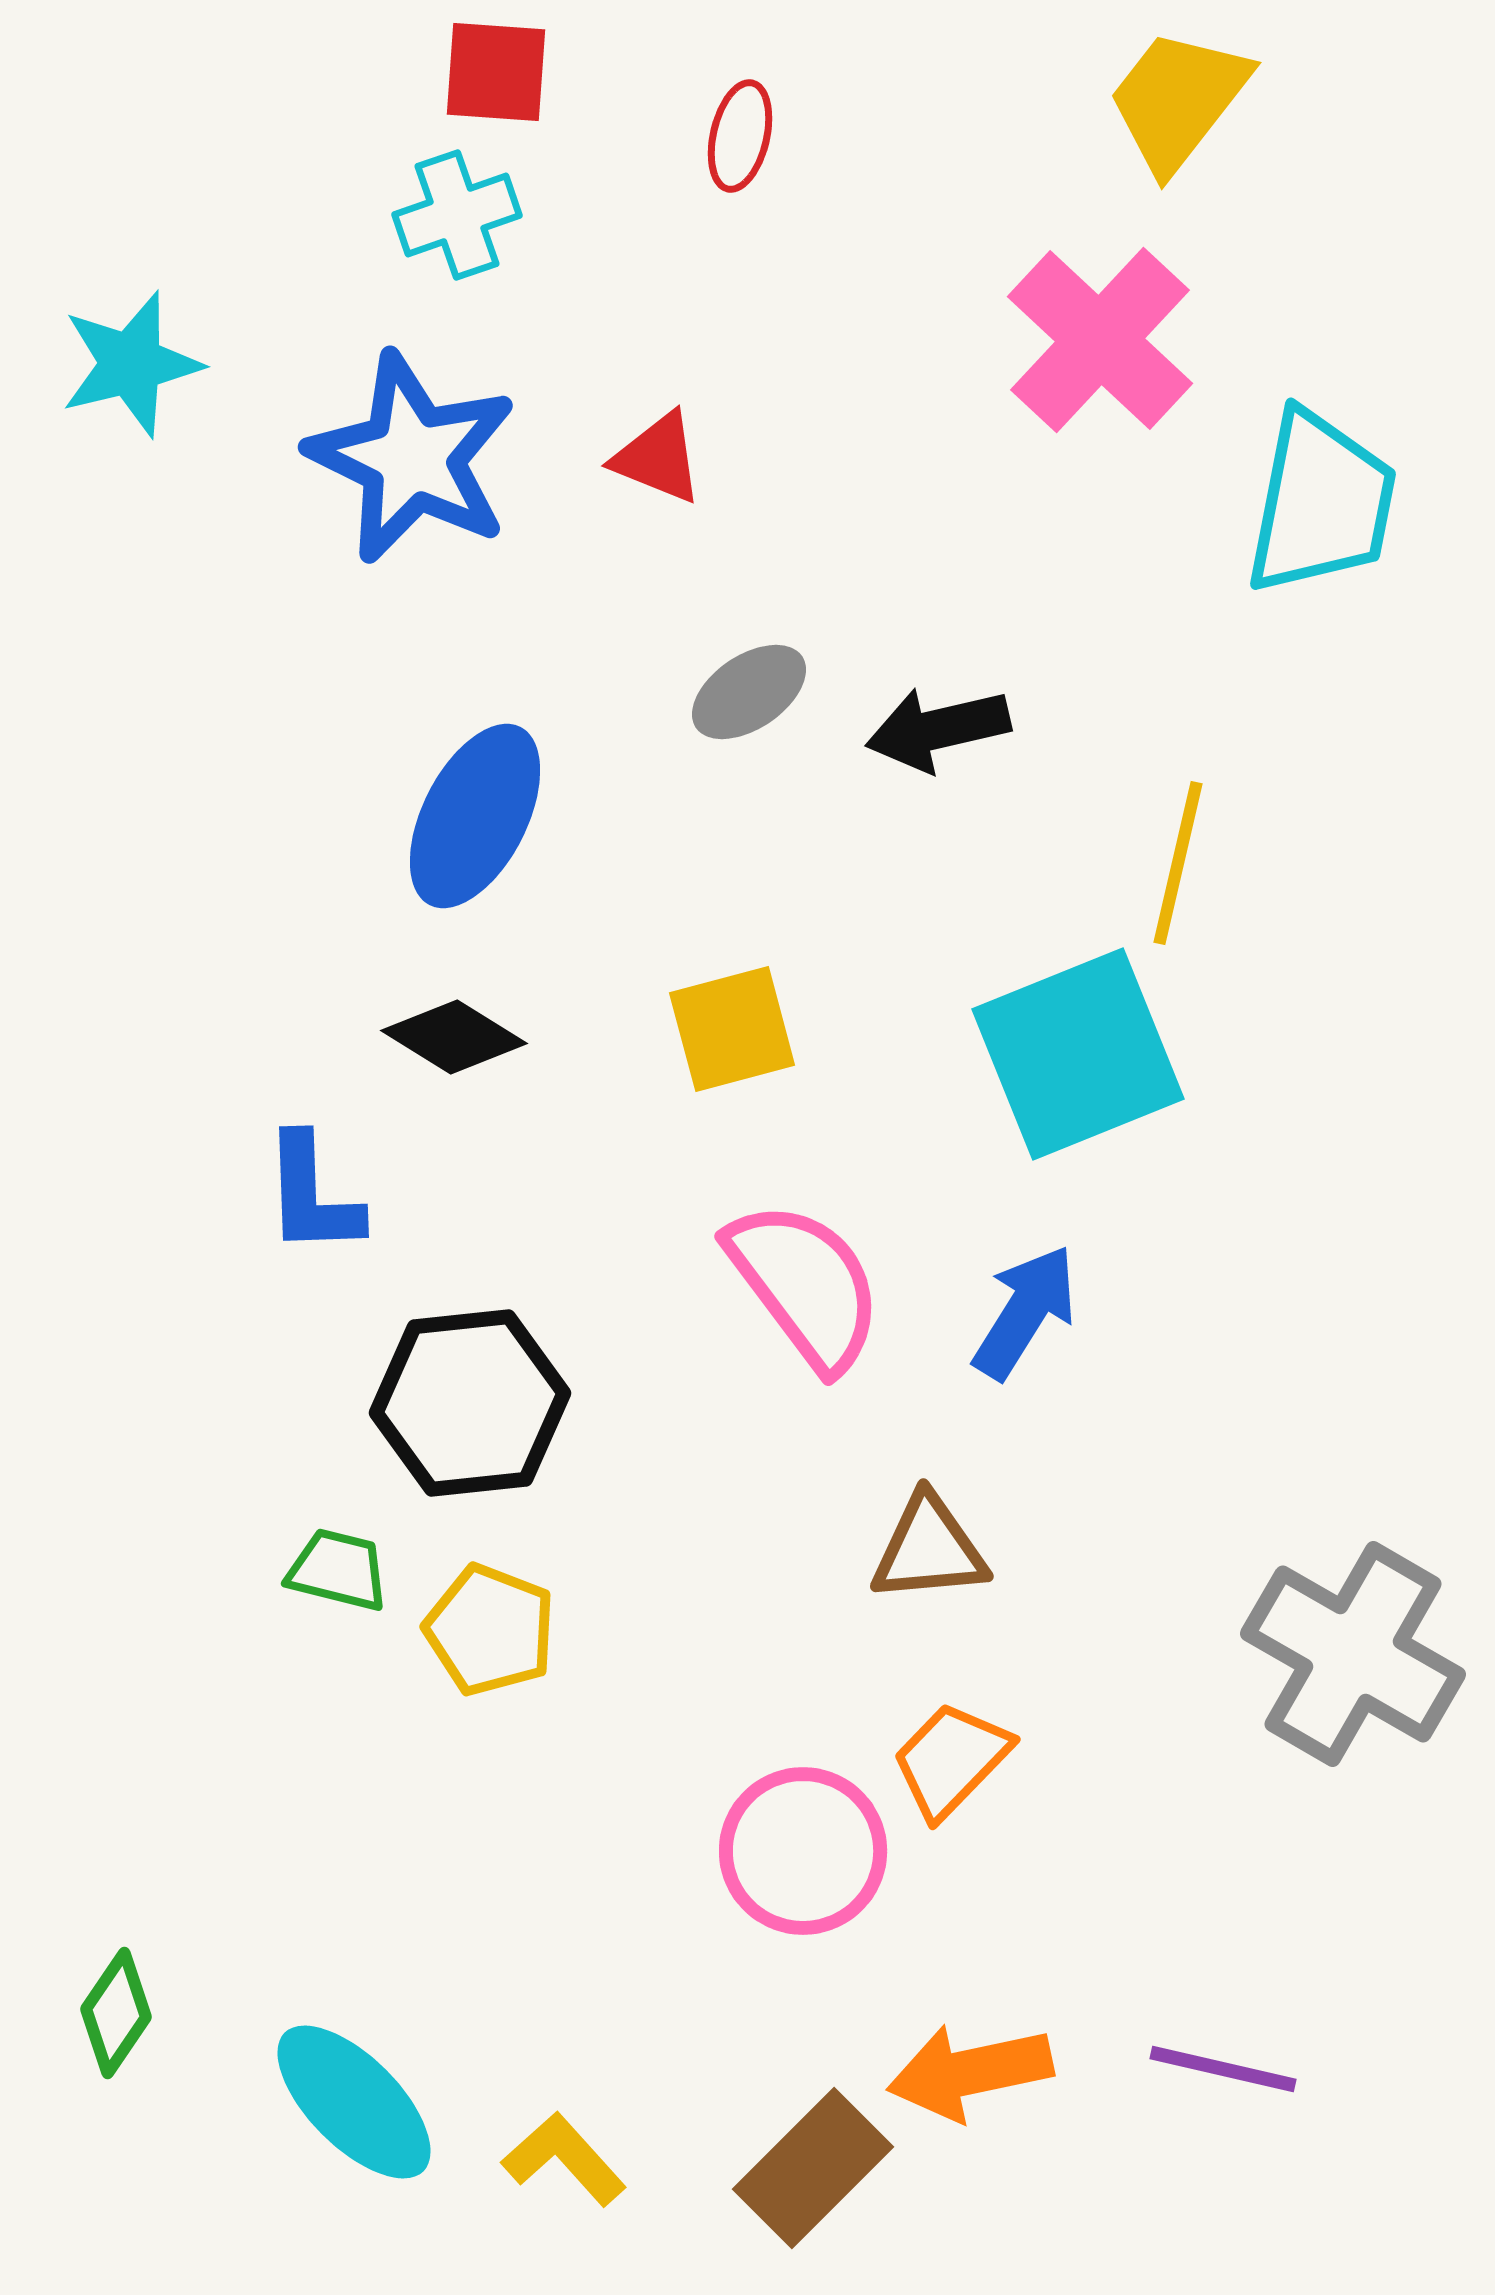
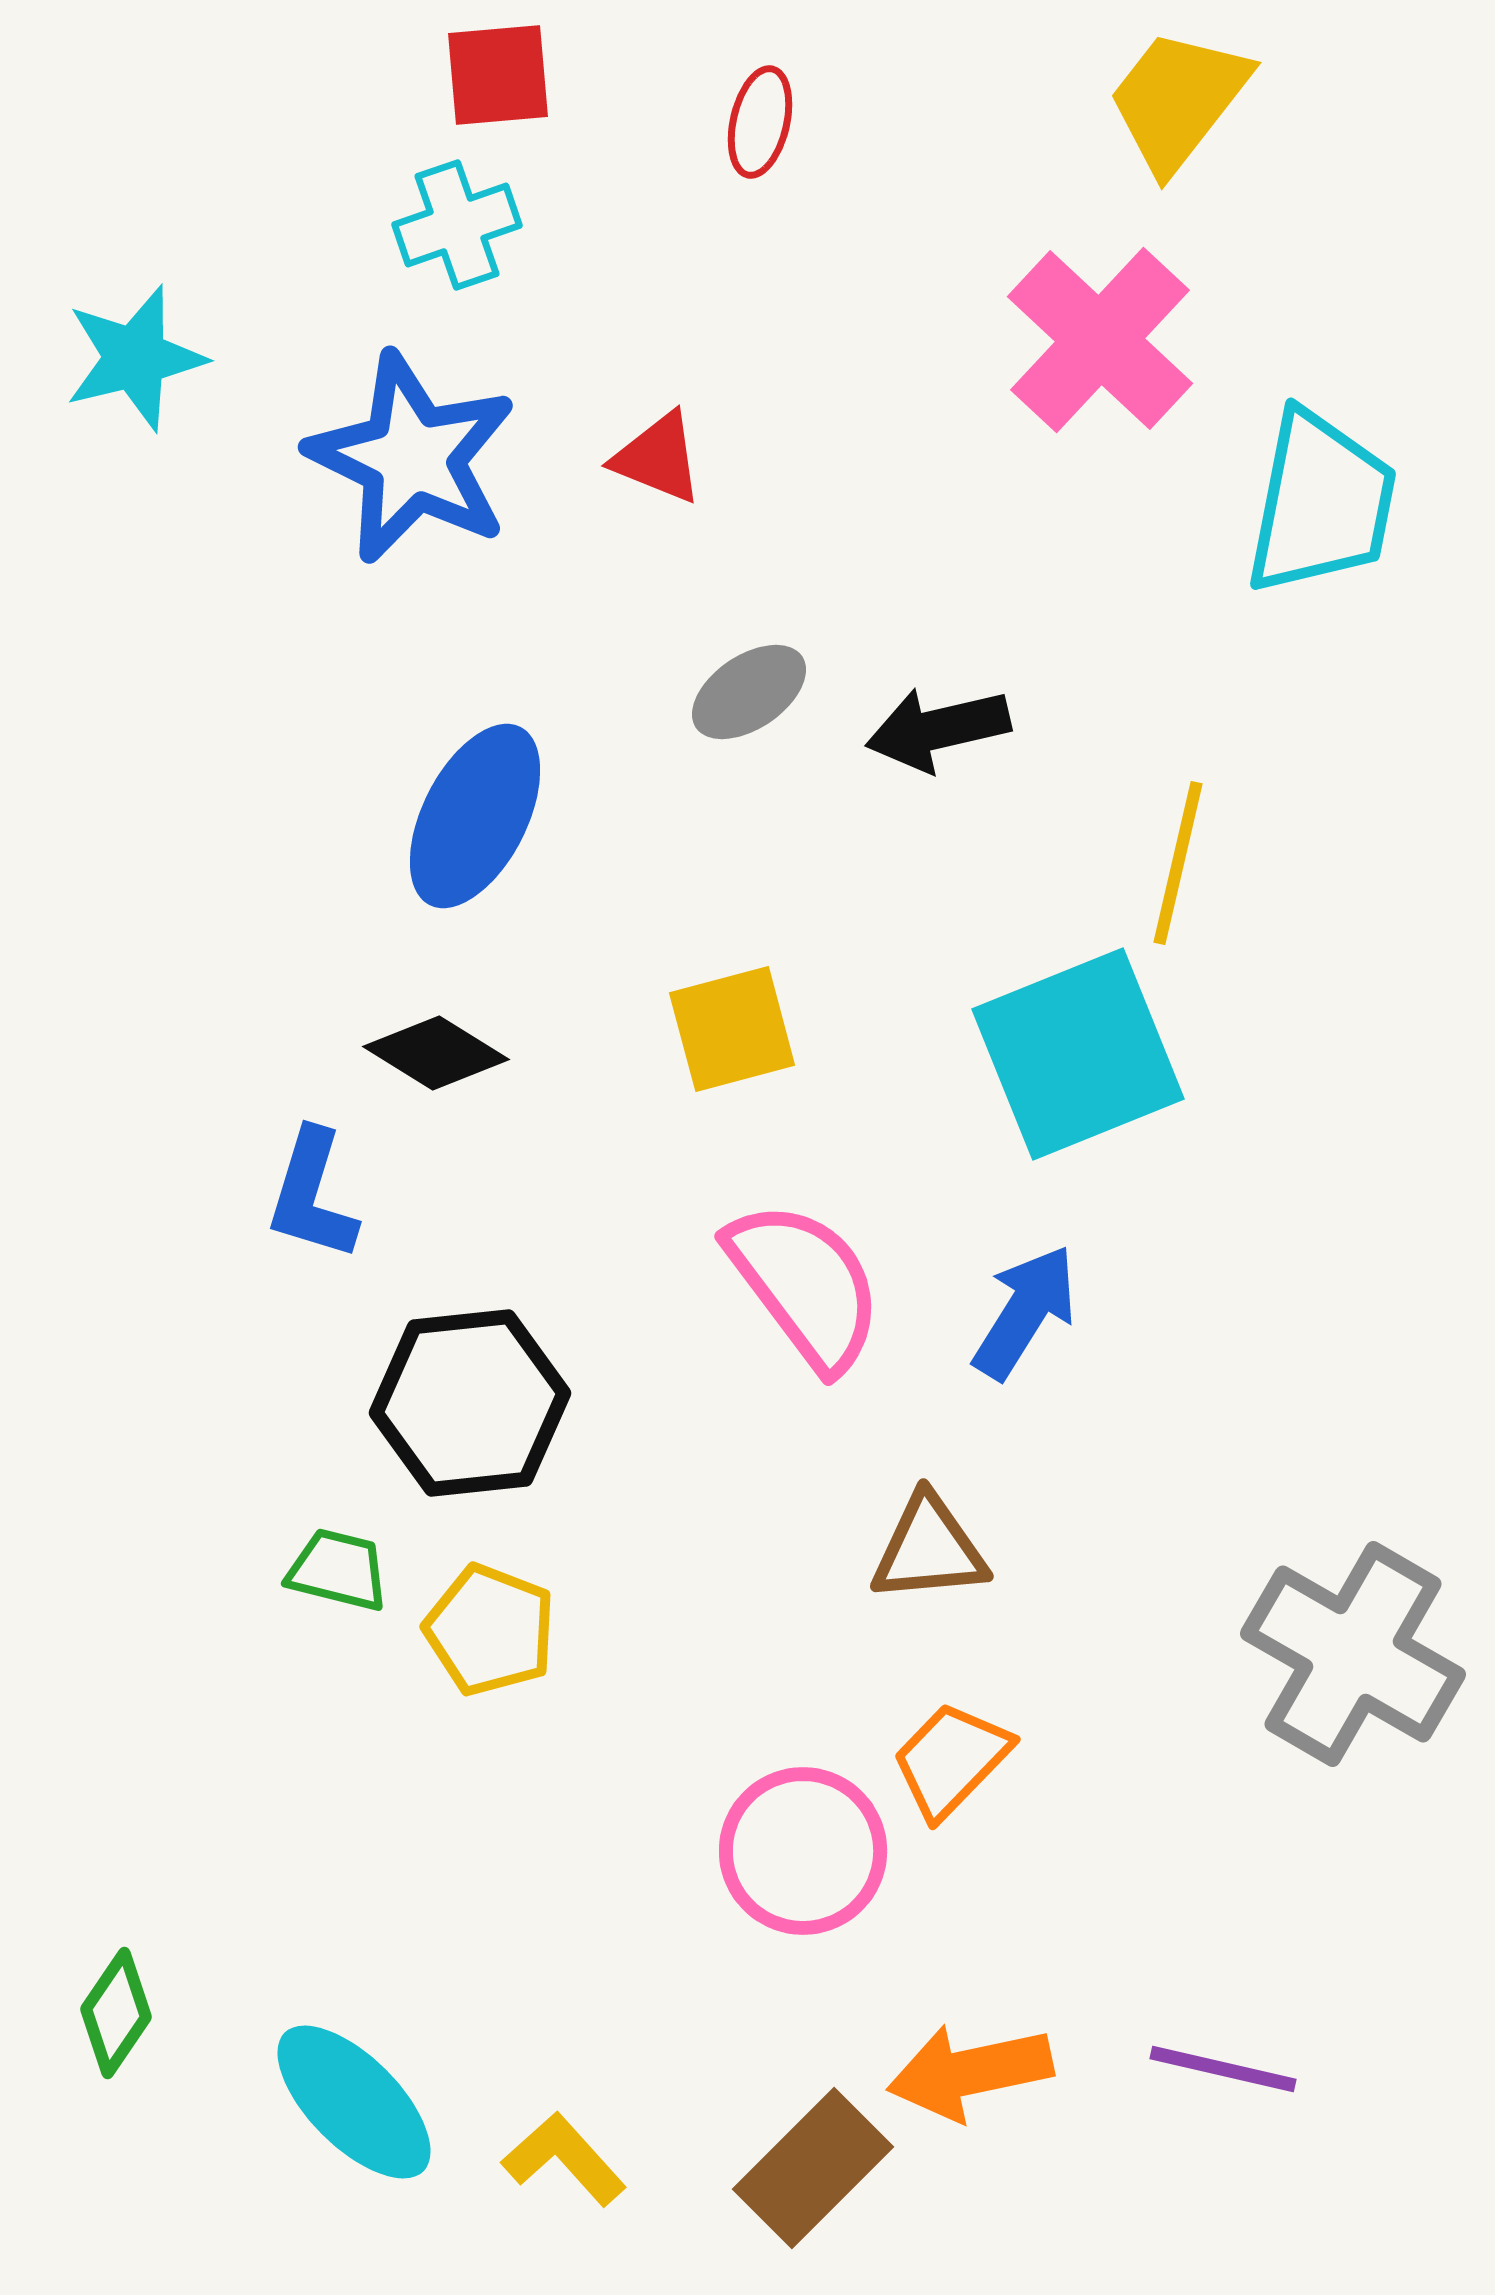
red square: moved 2 px right, 3 px down; rotated 9 degrees counterclockwise
red ellipse: moved 20 px right, 14 px up
cyan cross: moved 10 px down
cyan star: moved 4 px right, 6 px up
black diamond: moved 18 px left, 16 px down
blue L-shape: rotated 19 degrees clockwise
